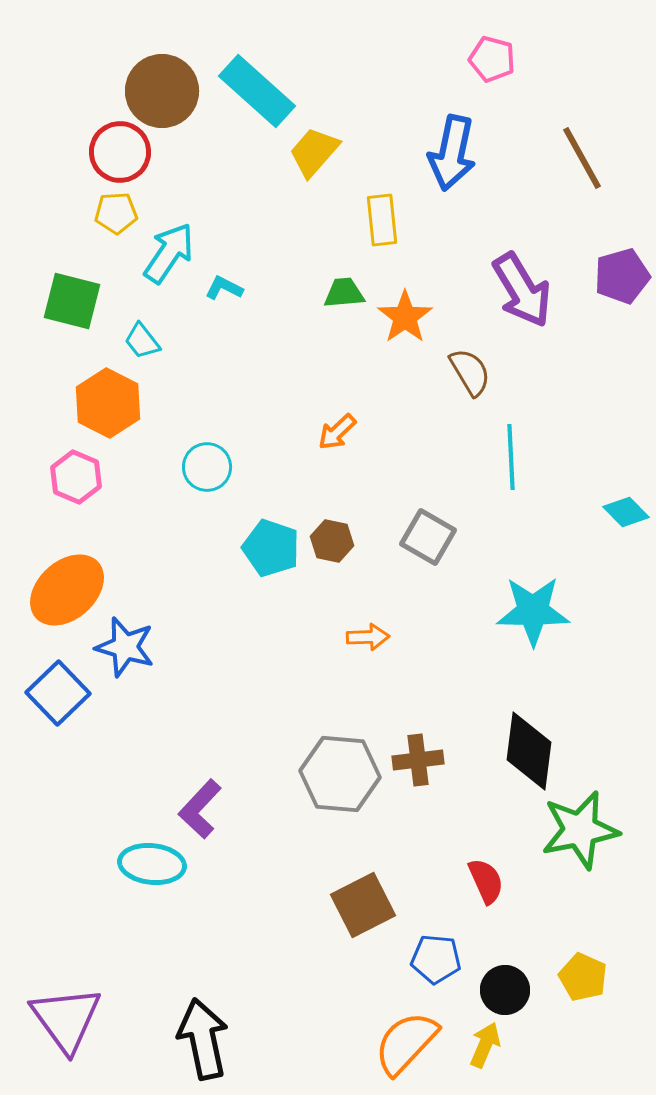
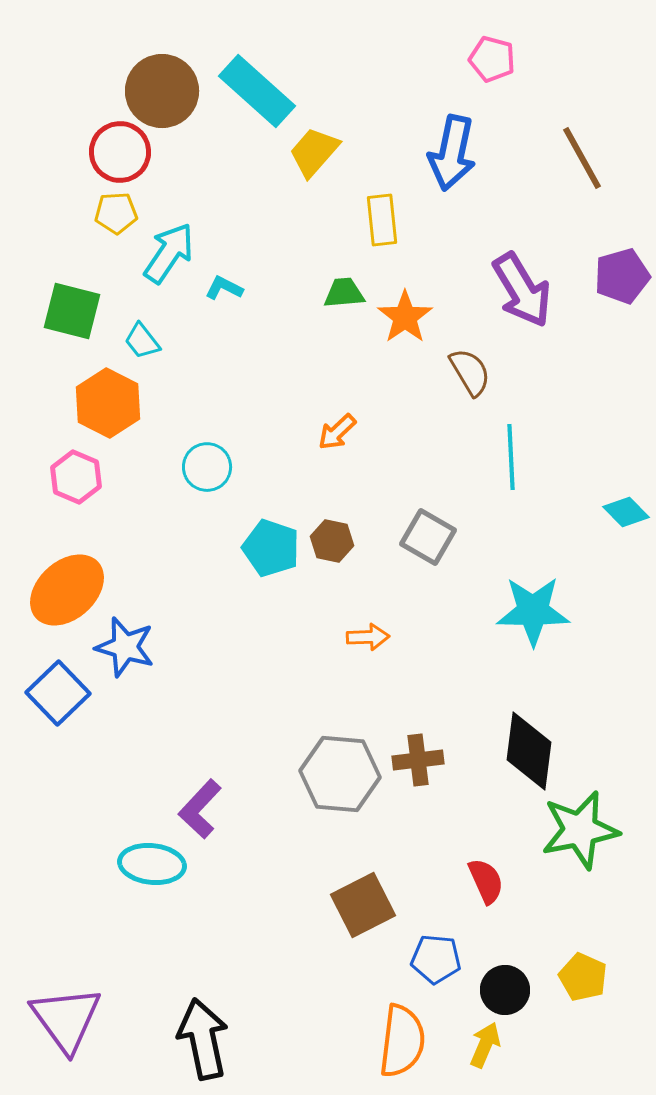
green square at (72, 301): moved 10 px down
orange semicircle at (406, 1043): moved 4 px left, 2 px up; rotated 144 degrees clockwise
